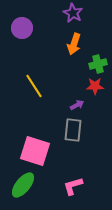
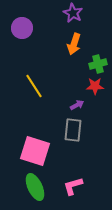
green ellipse: moved 12 px right, 2 px down; rotated 64 degrees counterclockwise
